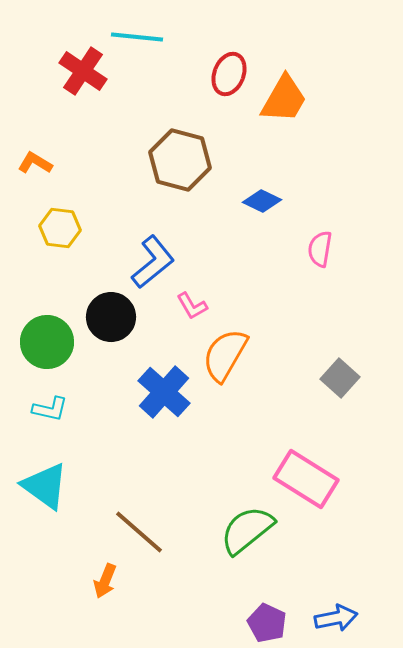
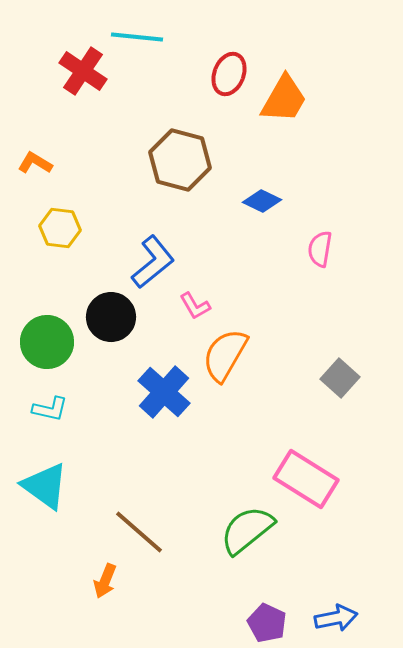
pink L-shape: moved 3 px right
